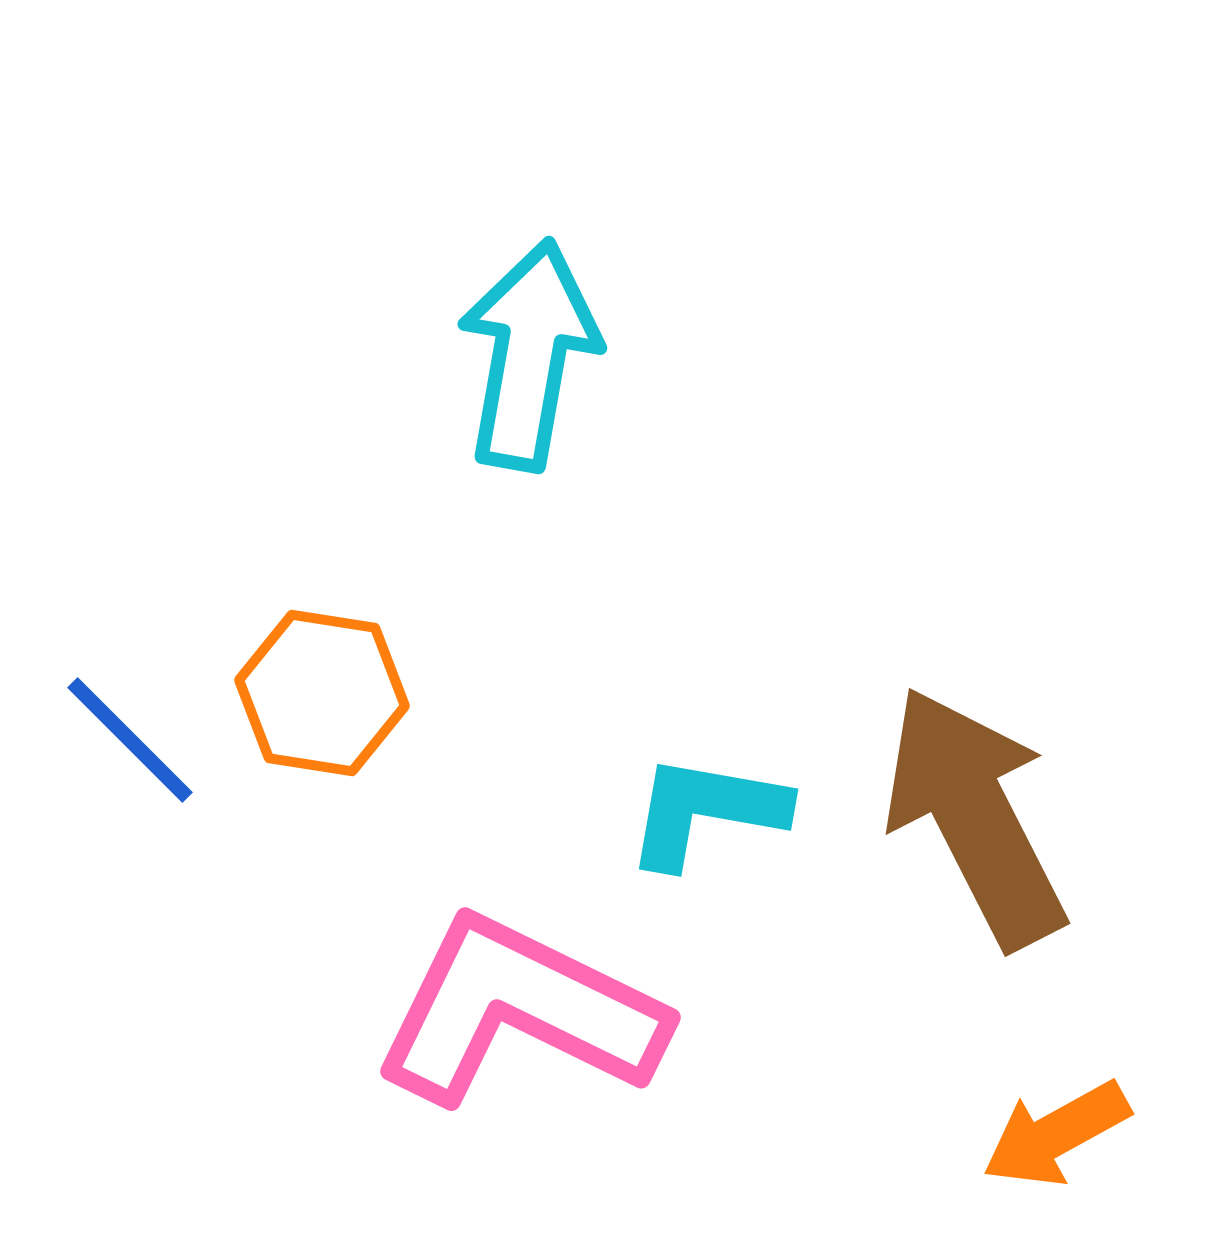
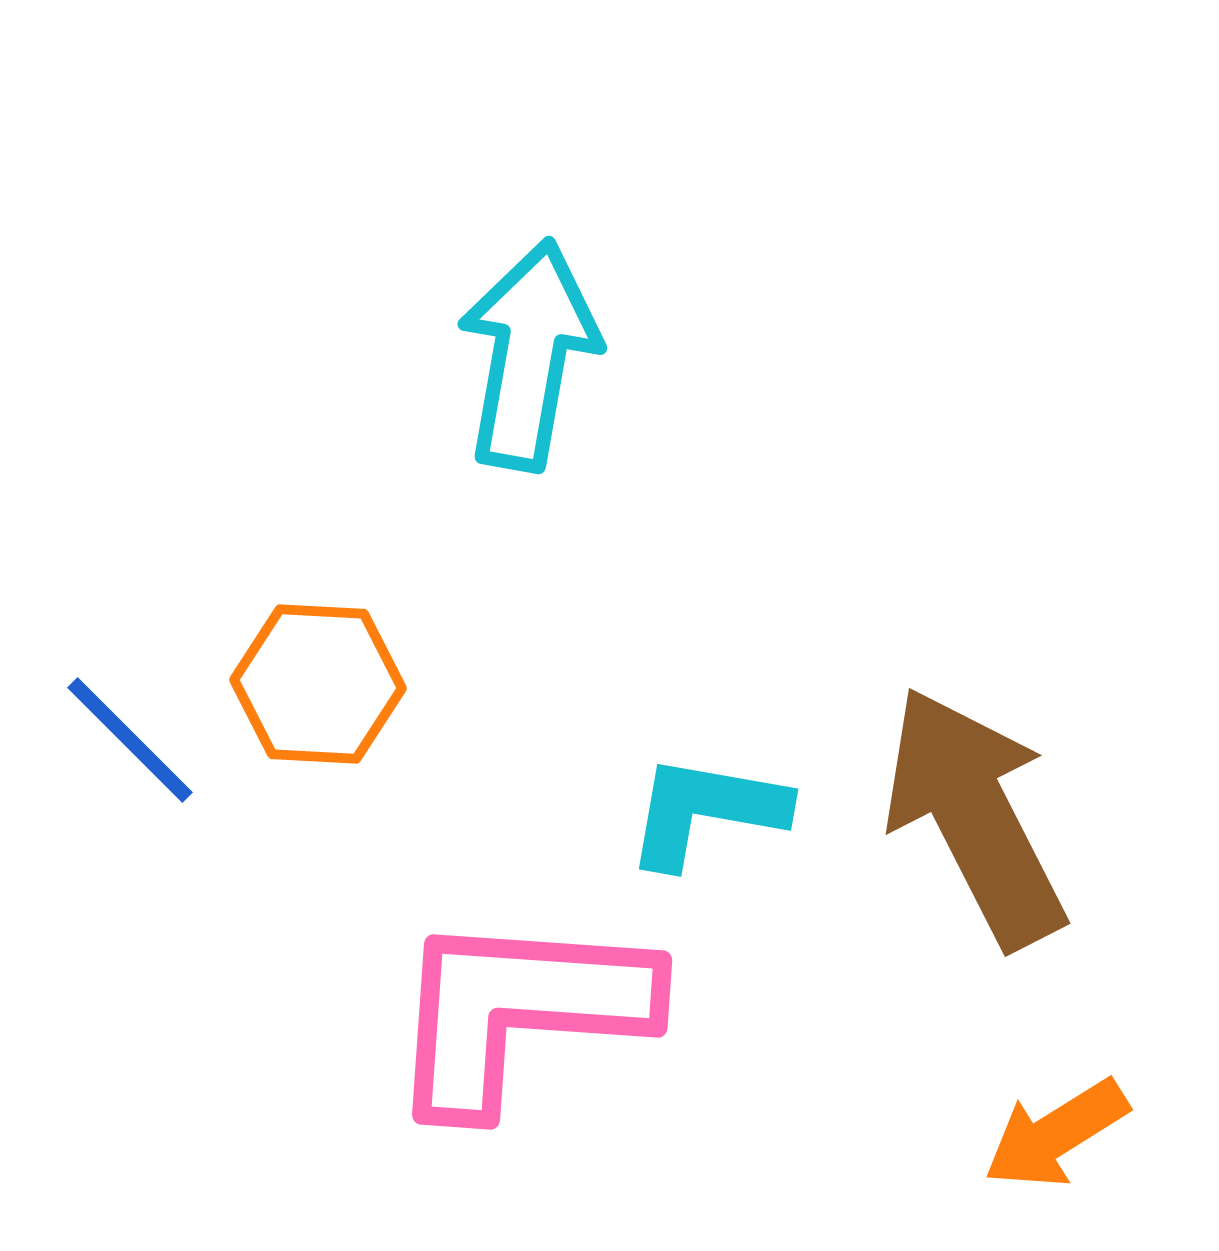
orange hexagon: moved 4 px left, 9 px up; rotated 6 degrees counterclockwise
pink L-shape: rotated 22 degrees counterclockwise
orange arrow: rotated 3 degrees counterclockwise
